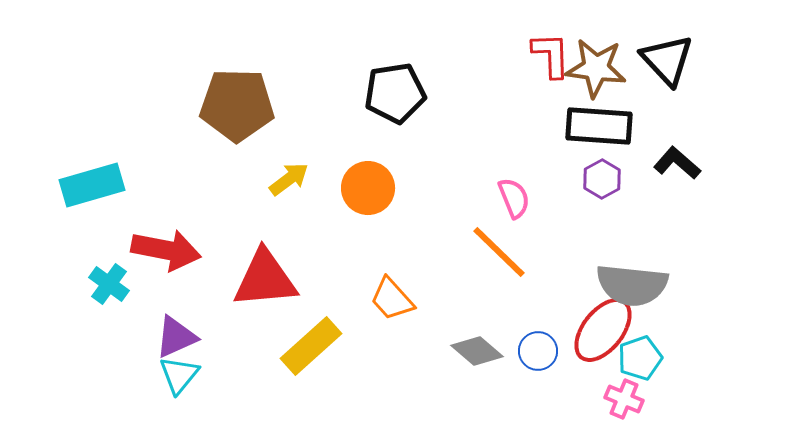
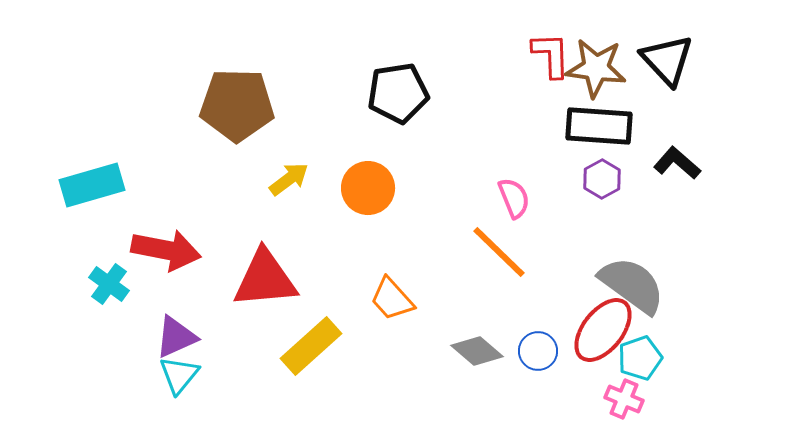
black pentagon: moved 3 px right
gray semicircle: rotated 150 degrees counterclockwise
